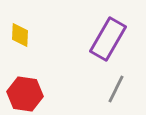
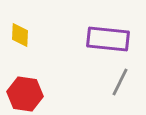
purple rectangle: rotated 66 degrees clockwise
gray line: moved 4 px right, 7 px up
